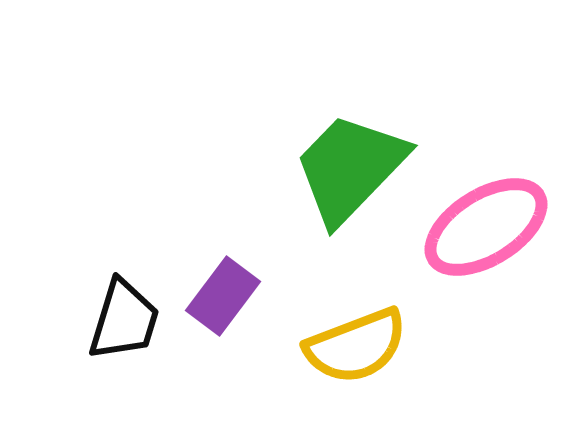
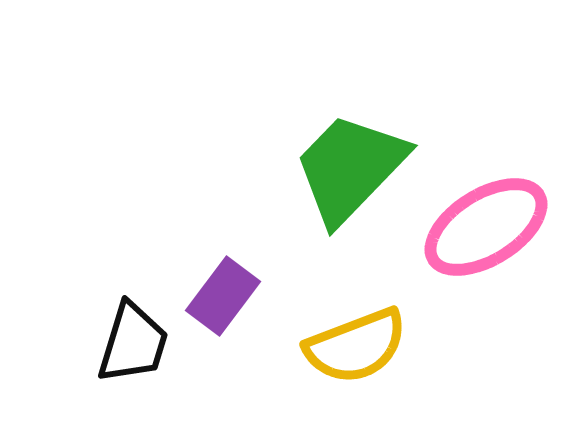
black trapezoid: moved 9 px right, 23 px down
